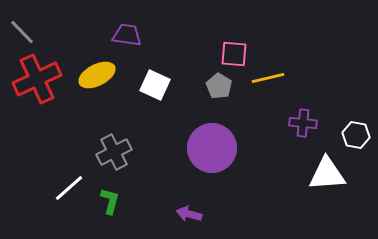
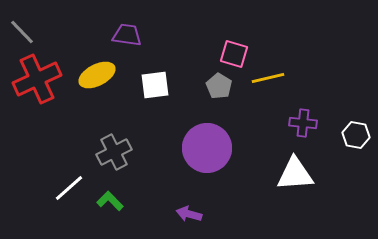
pink square: rotated 12 degrees clockwise
white square: rotated 32 degrees counterclockwise
purple circle: moved 5 px left
white triangle: moved 32 px left
green L-shape: rotated 60 degrees counterclockwise
